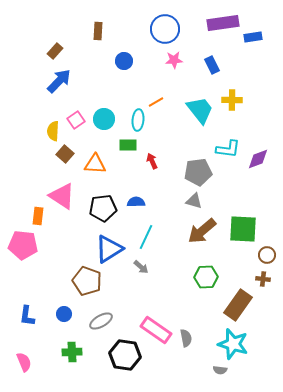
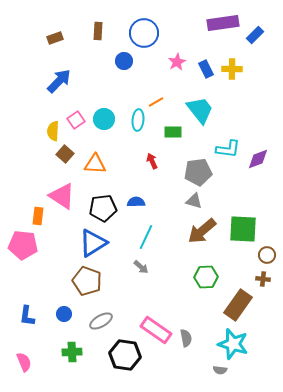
blue circle at (165, 29): moved 21 px left, 4 px down
blue rectangle at (253, 37): moved 2 px right, 2 px up; rotated 36 degrees counterclockwise
brown rectangle at (55, 51): moved 13 px up; rotated 28 degrees clockwise
pink star at (174, 60): moved 3 px right, 2 px down; rotated 24 degrees counterclockwise
blue rectangle at (212, 65): moved 6 px left, 4 px down
yellow cross at (232, 100): moved 31 px up
green rectangle at (128, 145): moved 45 px right, 13 px up
blue triangle at (109, 249): moved 16 px left, 6 px up
